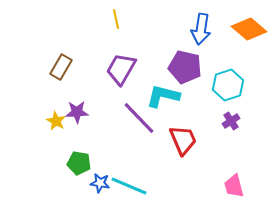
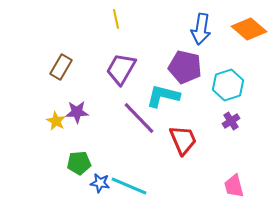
green pentagon: rotated 15 degrees counterclockwise
